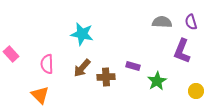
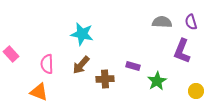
brown arrow: moved 1 px left, 3 px up
brown cross: moved 1 px left, 2 px down
orange triangle: moved 1 px left, 3 px up; rotated 24 degrees counterclockwise
